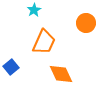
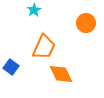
orange trapezoid: moved 5 px down
blue square: rotated 14 degrees counterclockwise
